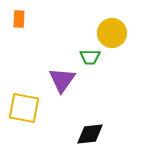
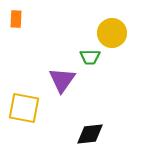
orange rectangle: moved 3 px left
